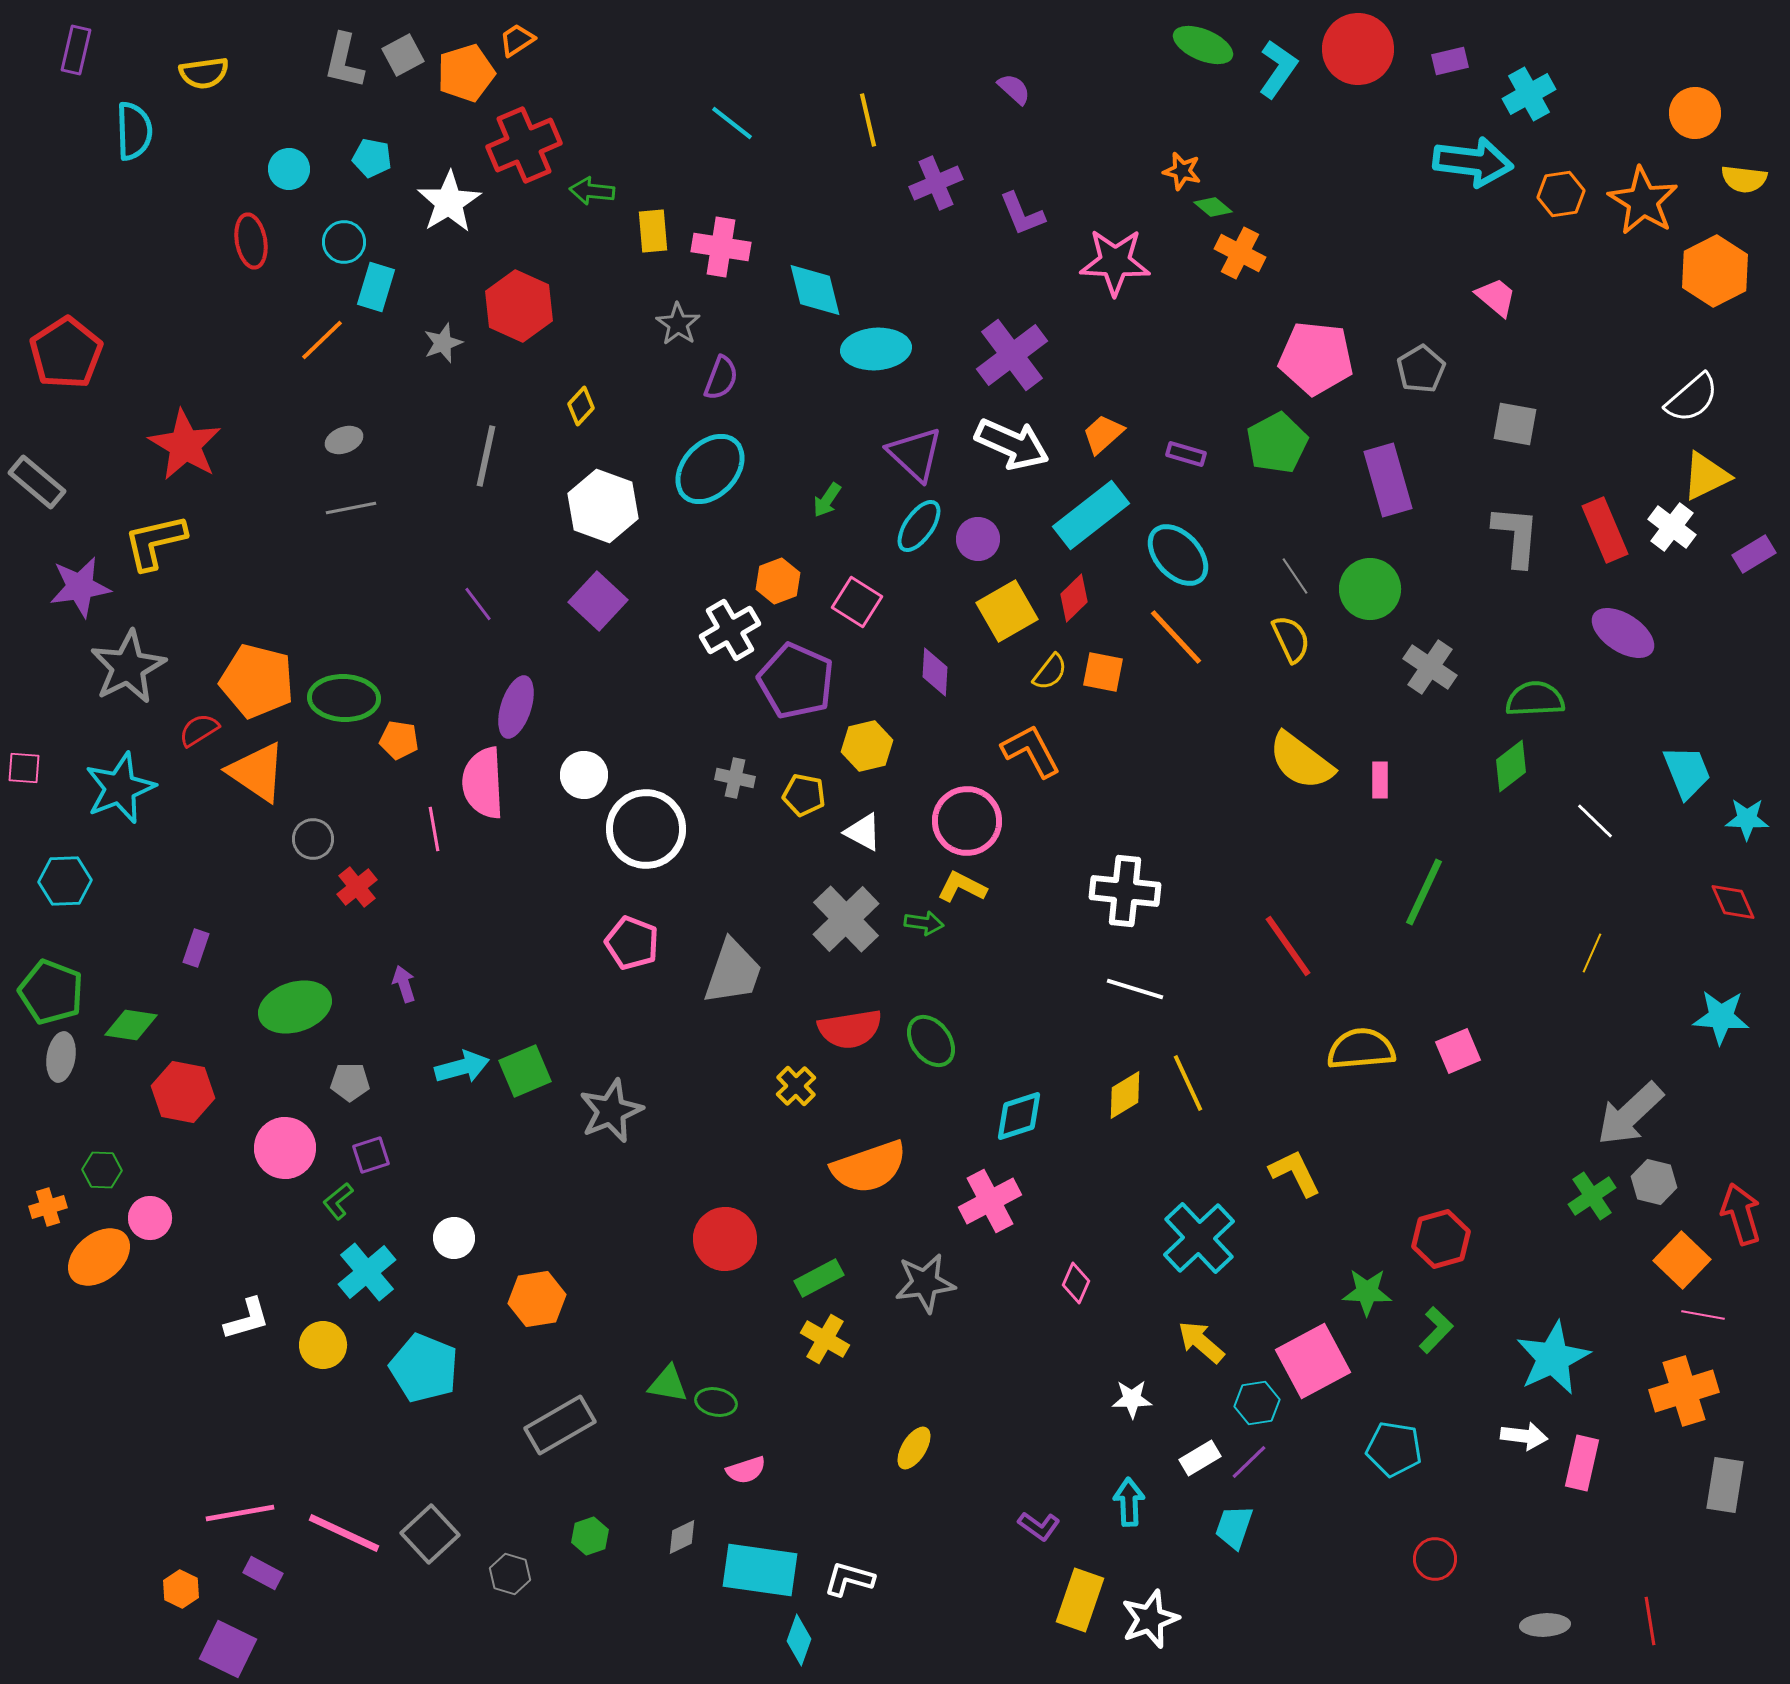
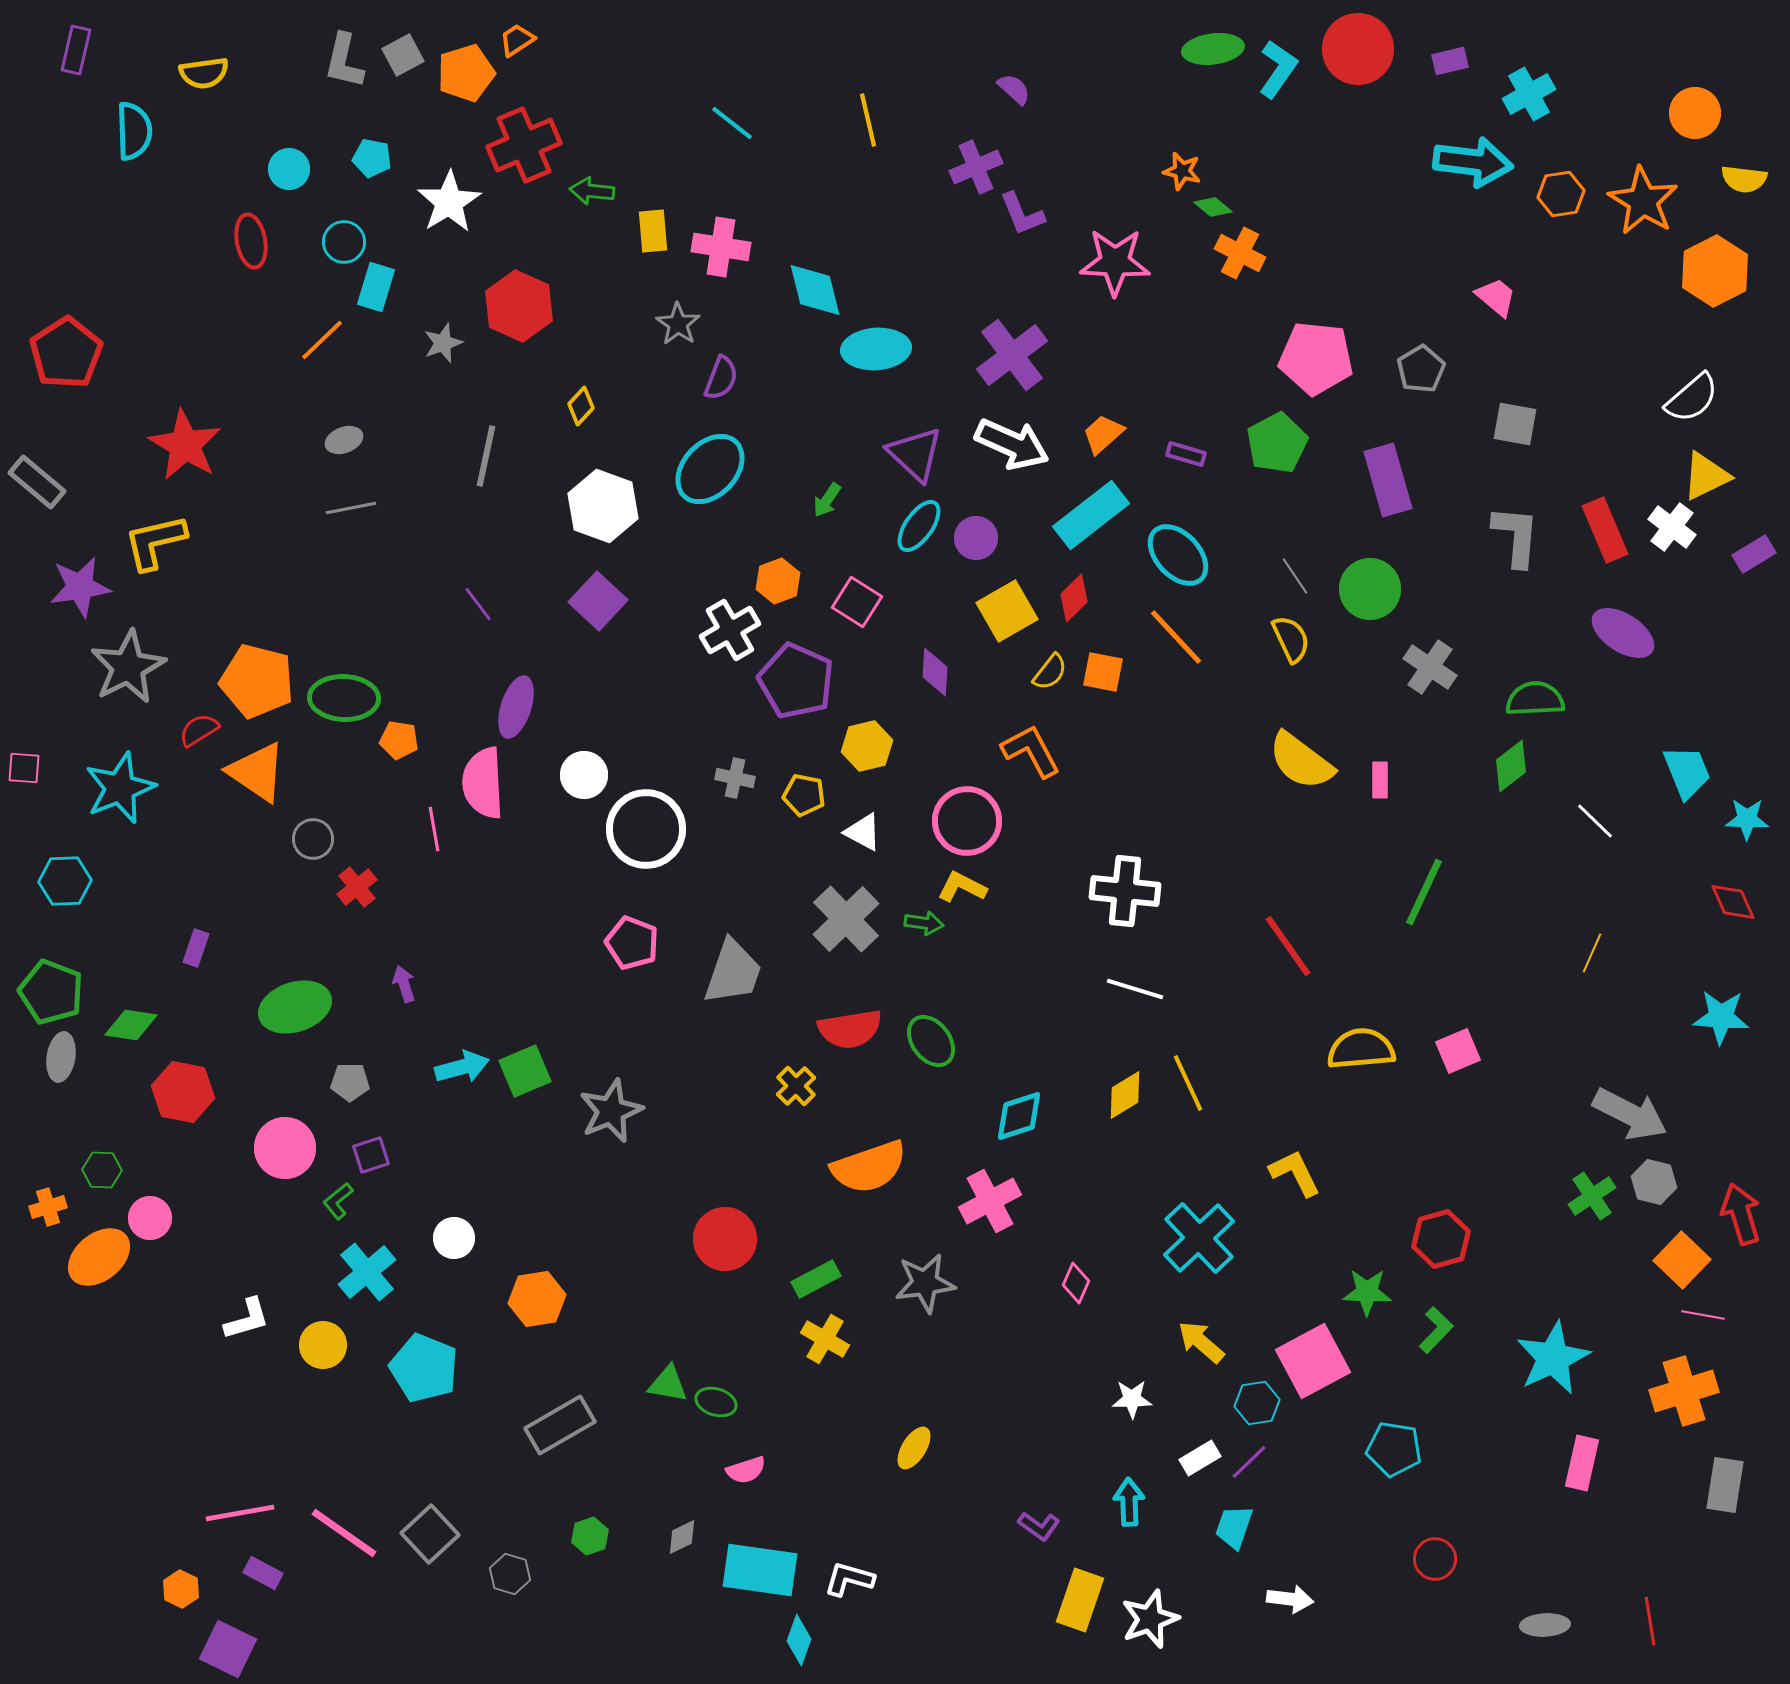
green ellipse at (1203, 45): moved 10 px right, 4 px down; rotated 30 degrees counterclockwise
purple cross at (936, 183): moved 40 px right, 16 px up
purple circle at (978, 539): moved 2 px left, 1 px up
gray arrow at (1630, 1114): rotated 110 degrees counterclockwise
green rectangle at (819, 1278): moved 3 px left, 1 px down
green ellipse at (716, 1402): rotated 6 degrees clockwise
white arrow at (1524, 1436): moved 234 px left, 163 px down
pink line at (344, 1533): rotated 10 degrees clockwise
